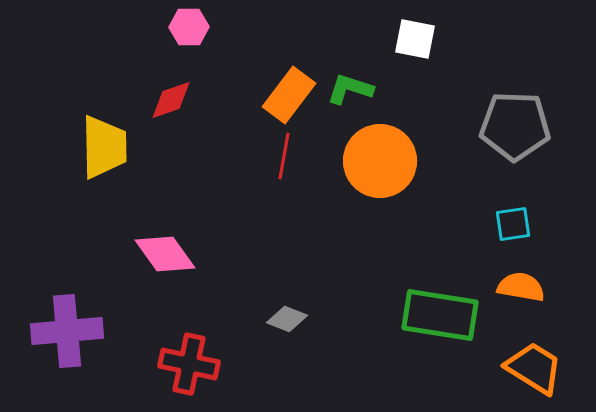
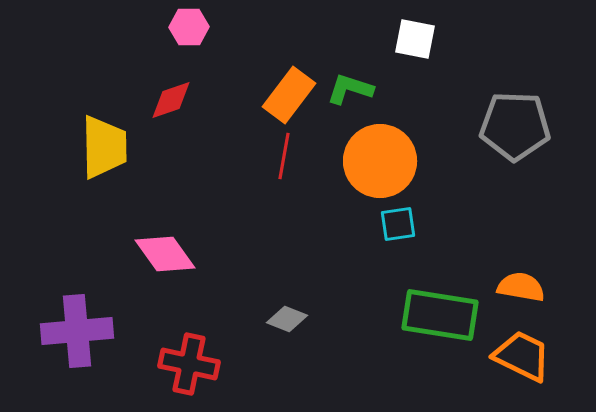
cyan square: moved 115 px left
purple cross: moved 10 px right
orange trapezoid: moved 12 px left, 12 px up; rotated 6 degrees counterclockwise
